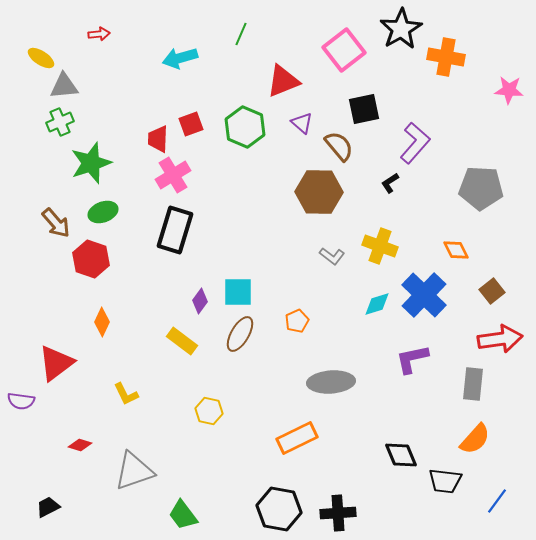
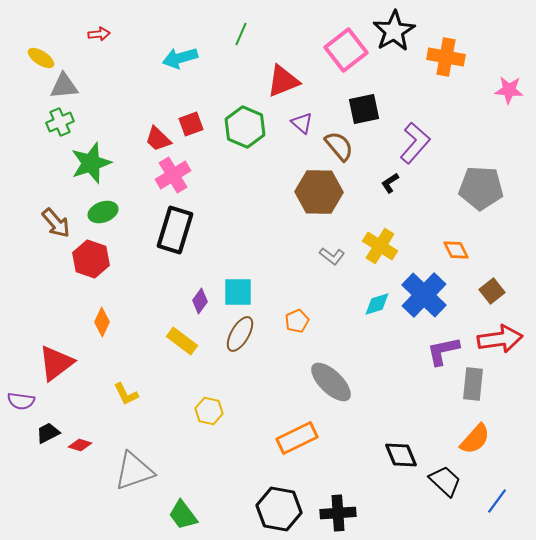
black star at (401, 29): moved 7 px left, 2 px down
pink square at (344, 50): moved 2 px right
red trapezoid at (158, 139): rotated 48 degrees counterclockwise
yellow cross at (380, 246): rotated 12 degrees clockwise
purple L-shape at (412, 359): moved 31 px right, 8 px up
gray ellipse at (331, 382): rotated 48 degrees clockwise
black trapezoid at (445, 481): rotated 144 degrees counterclockwise
black trapezoid at (48, 507): moved 74 px up
